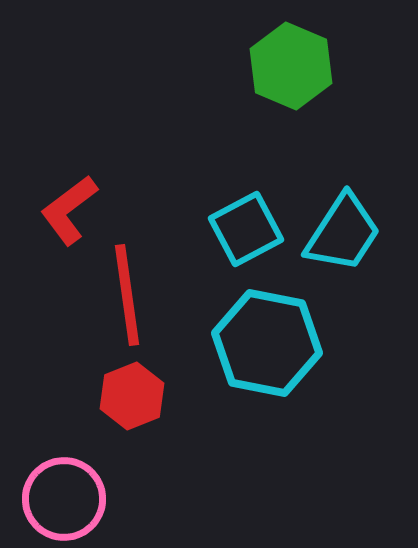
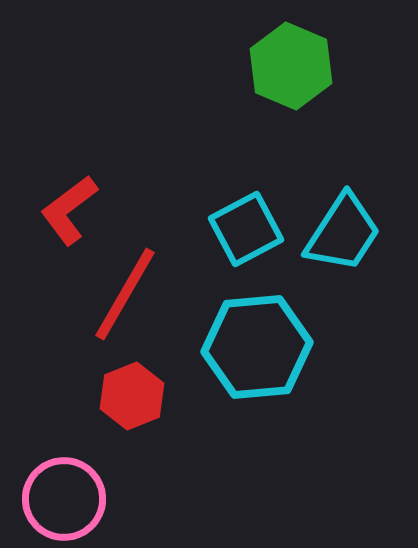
red line: moved 2 px left, 1 px up; rotated 38 degrees clockwise
cyan hexagon: moved 10 px left, 4 px down; rotated 16 degrees counterclockwise
